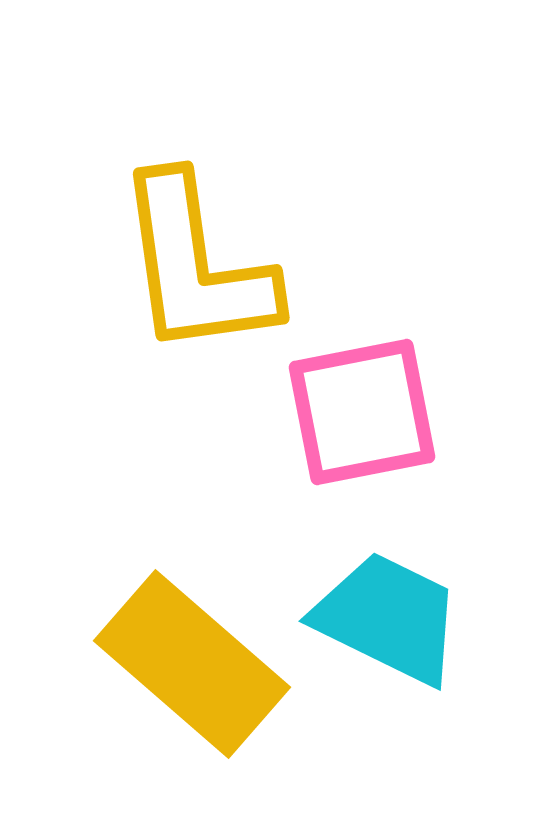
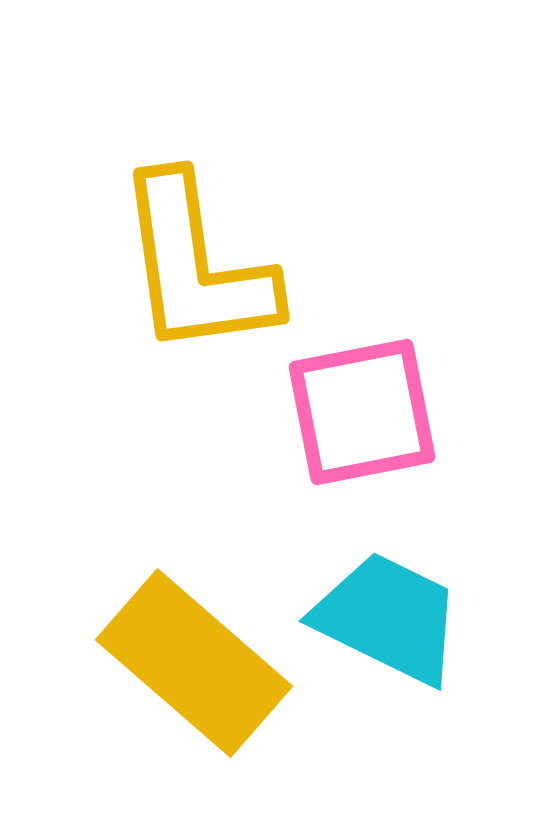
yellow rectangle: moved 2 px right, 1 px up
